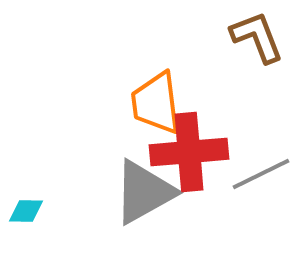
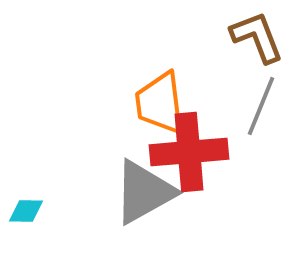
orange trapezoid: moved 4 px right
gray line: moved 68 px up; rotated 42 degrees counterclockwise
